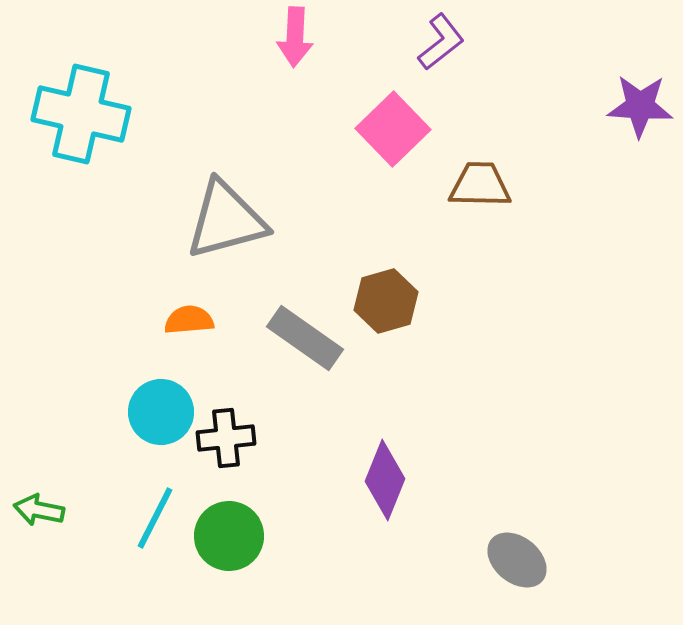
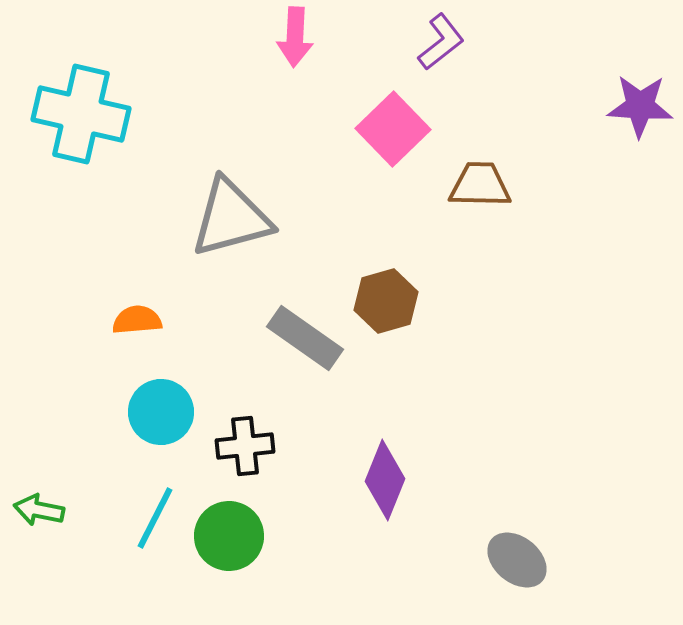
gray triangle: moved 5 px right, 2 px up
orange semicircle: moved 52 px left
black cross: moved 19 px right, 8 px down
